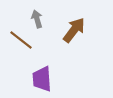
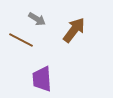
gray arrow: rotated 138 degrees clockwise
brown line: rotated 10 degrees counterclockwise
